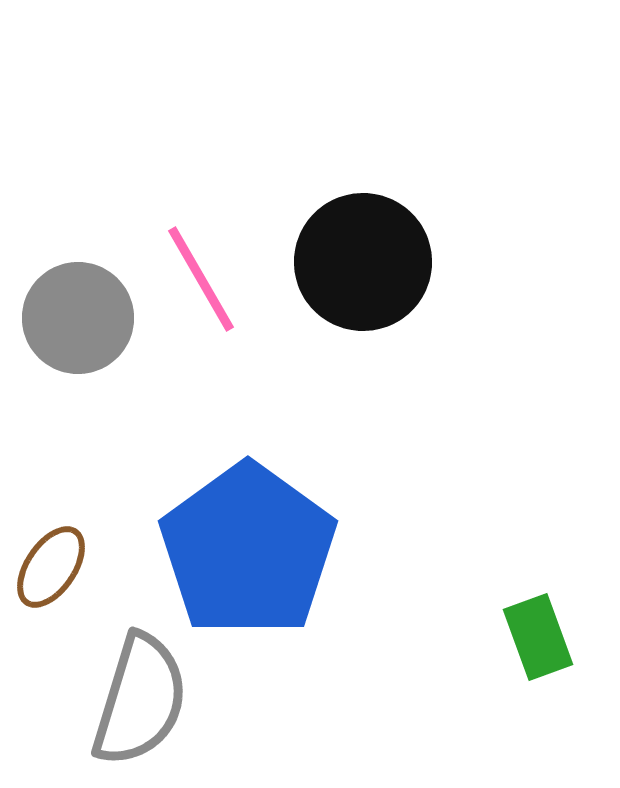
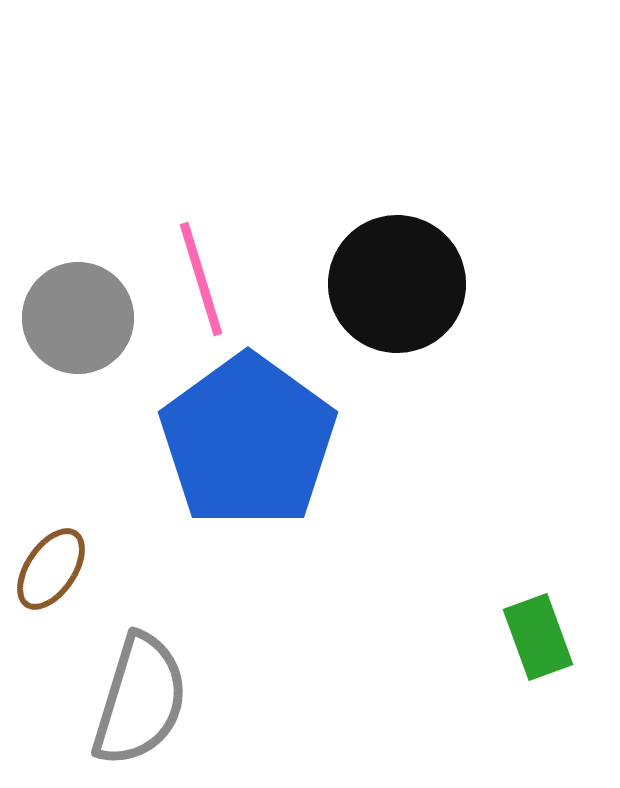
black circle: moved 34 px right, 22 px down
pink line: rotated 13 degrees clockwise
blue pentagon: moved 109 px up
brown ellipse: moved 2 px down
